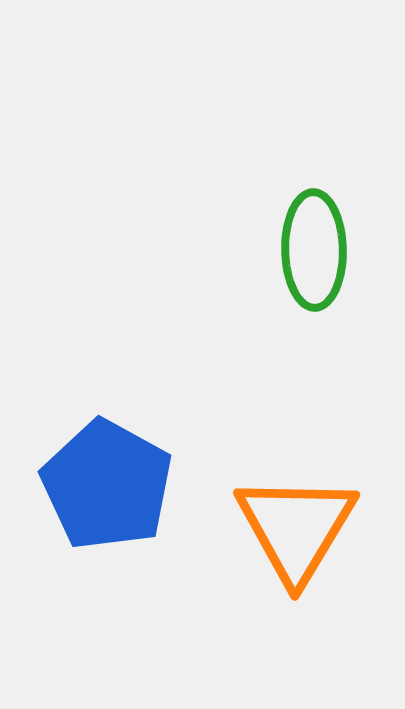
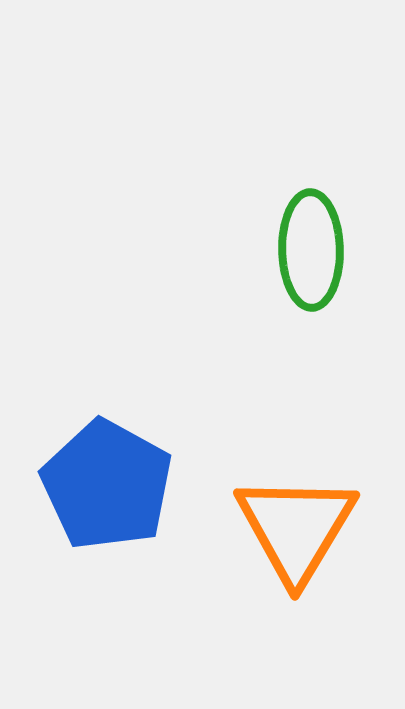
green ellipse: moved 3 px left
